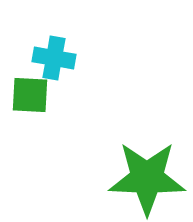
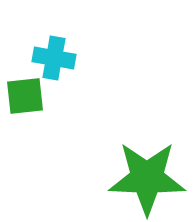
green square: moved 5 px left, 1 px down; rotated 9 degrees counterclockwise
